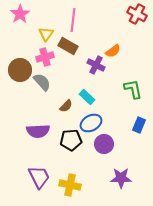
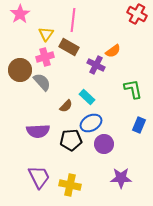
brown rectangle: moved 1 px right, 1 px down
